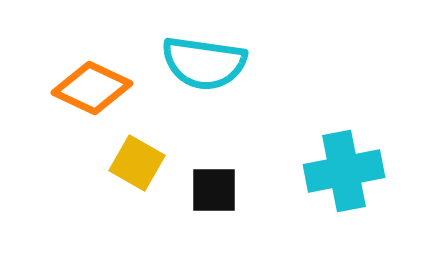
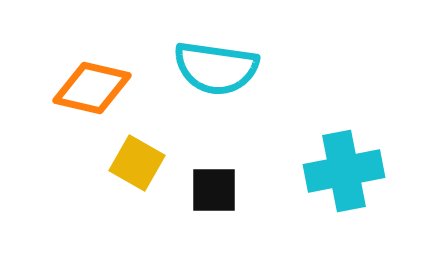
cyan semicircle: moved 12 px right, 5 px down
orange diamond: rotated 12 degrees counterclockwise
